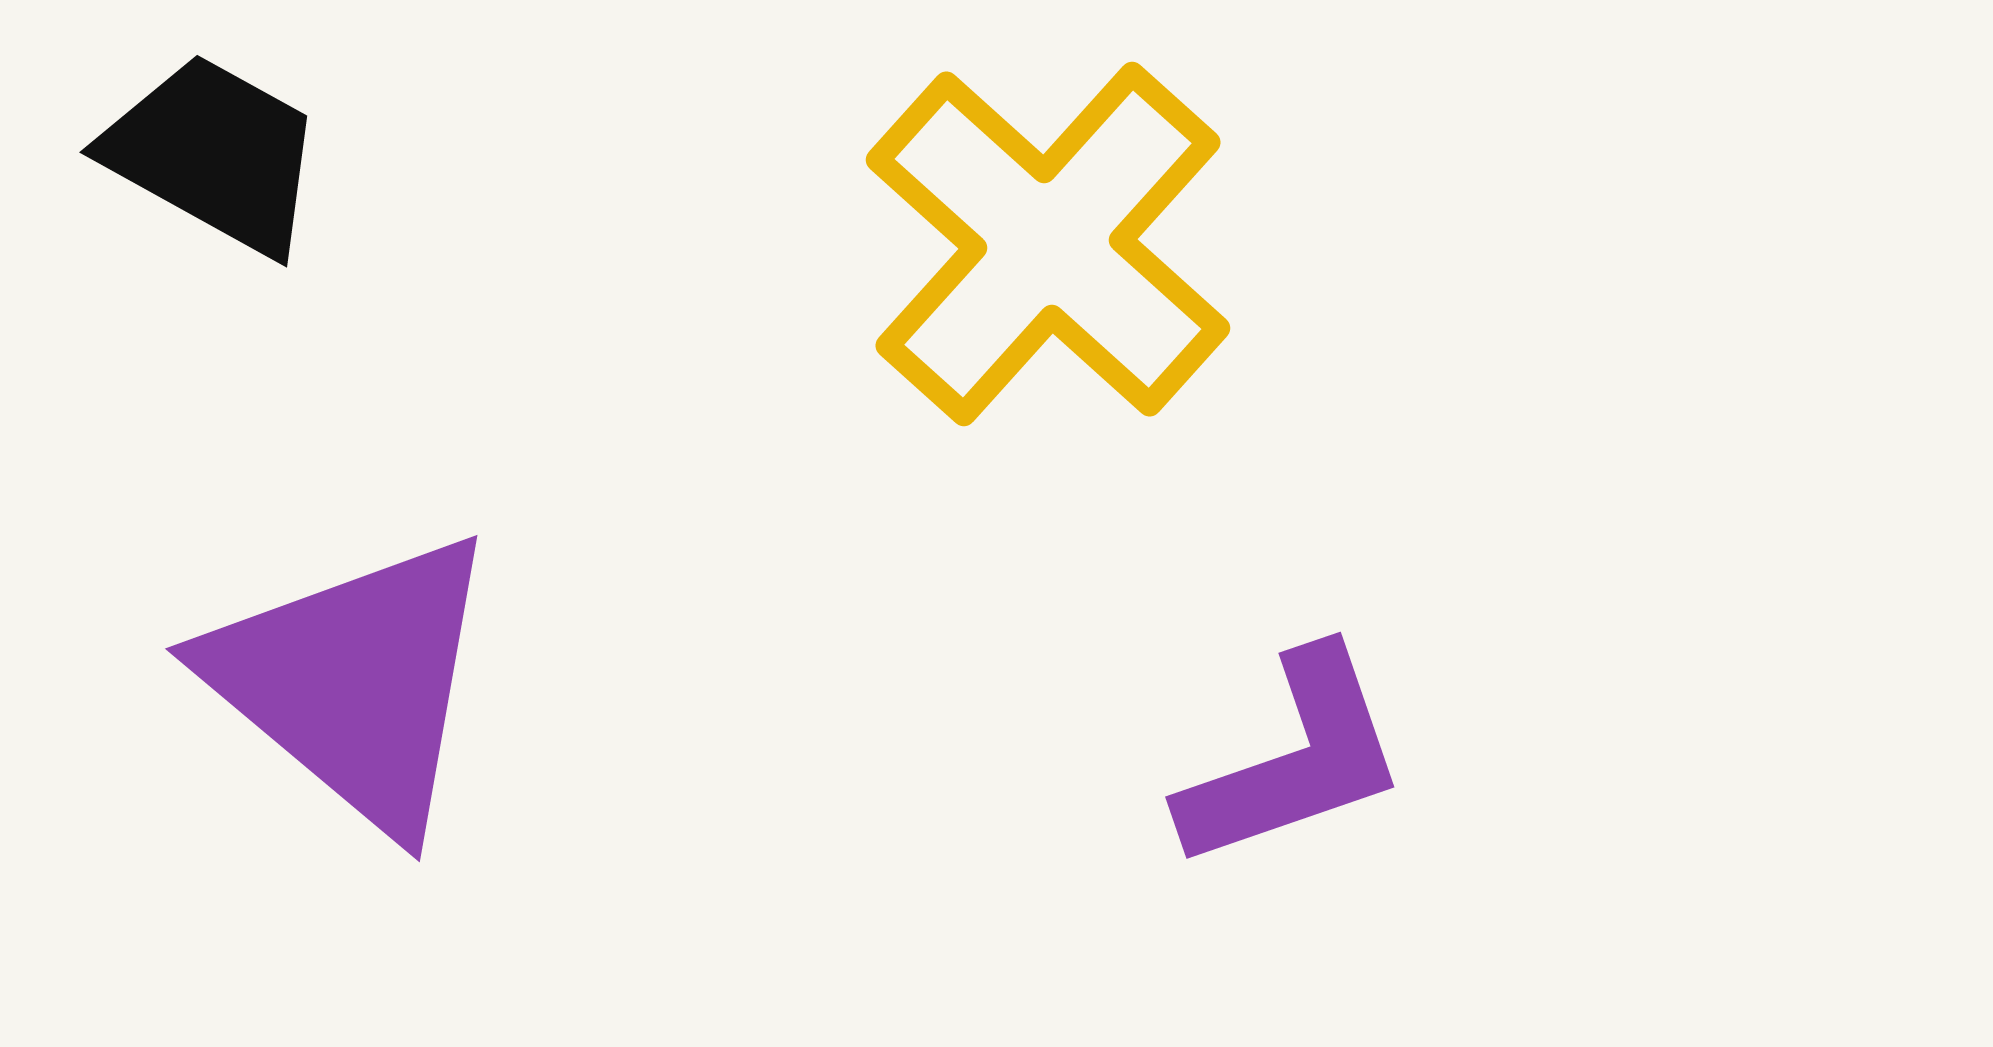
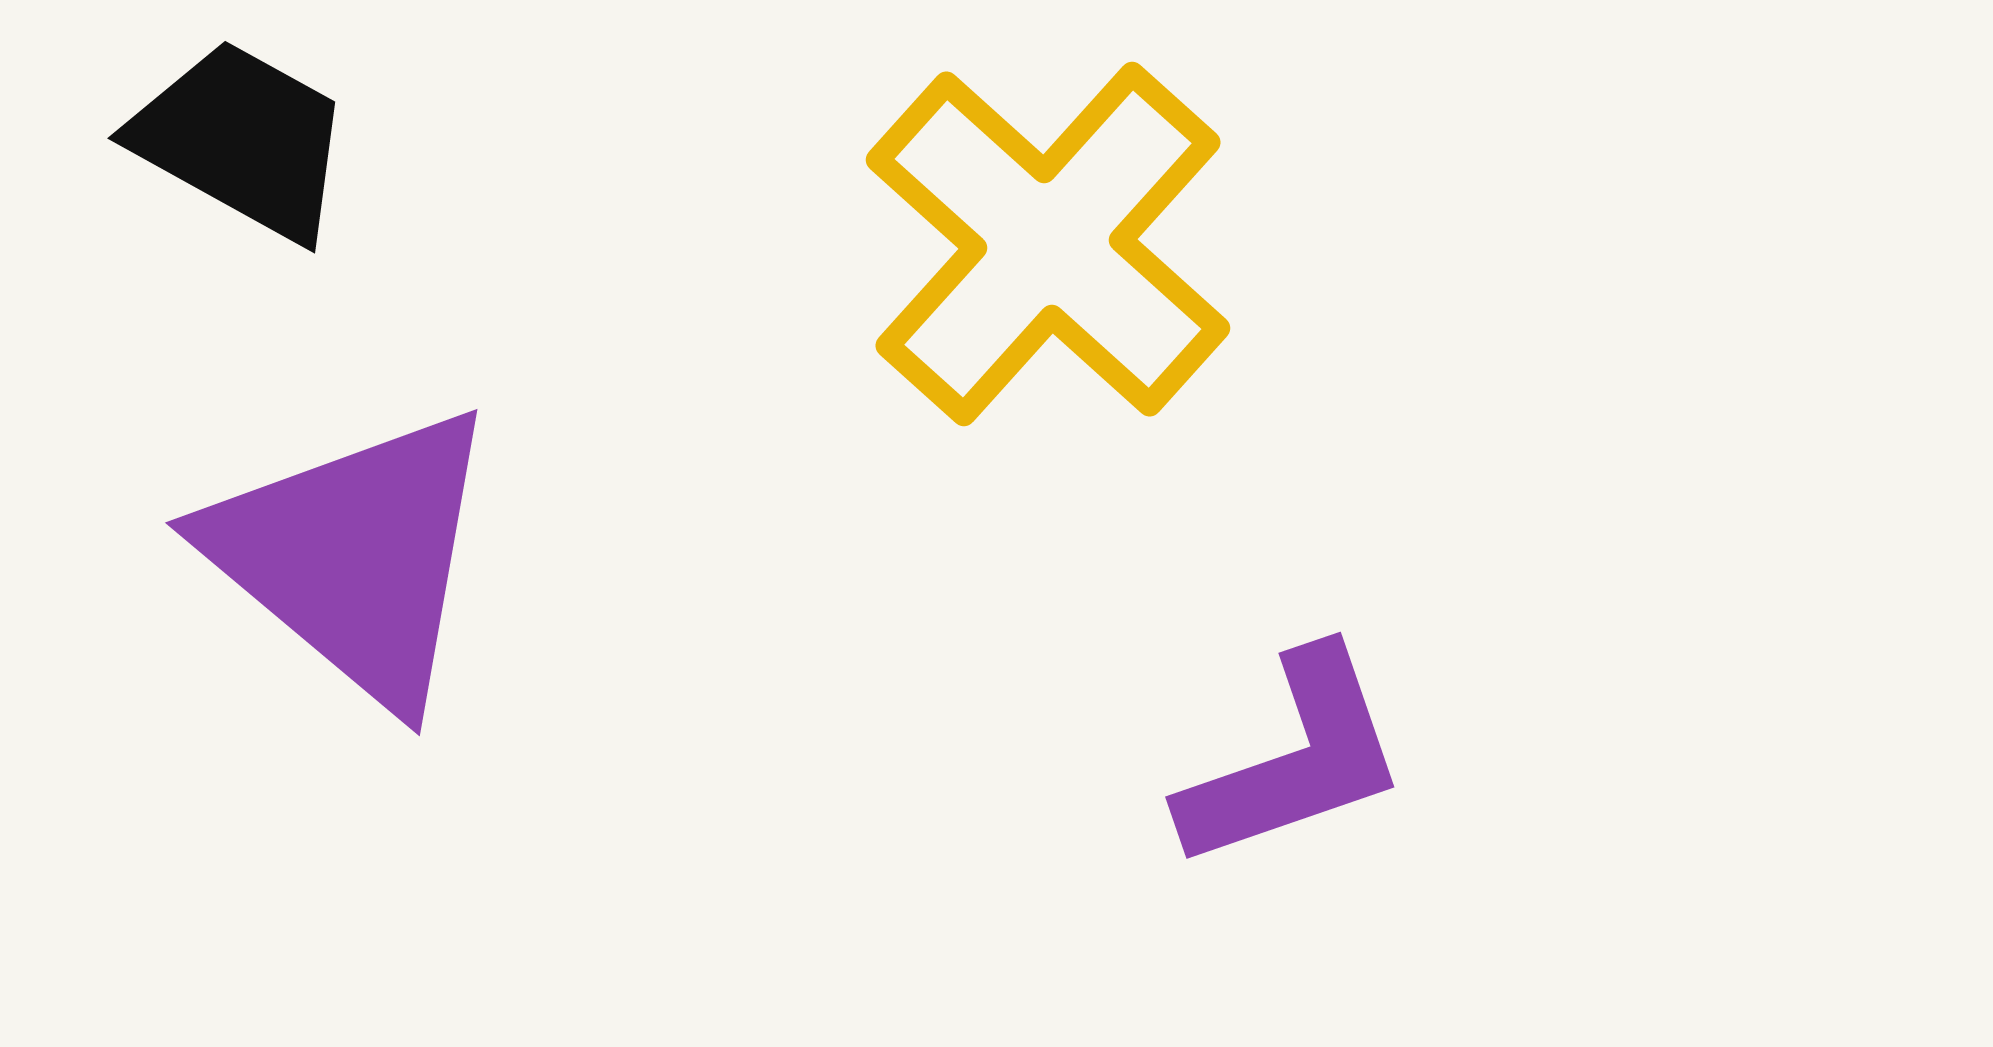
black trapezoid: moved 28 px right, 14 px up
purple triangle: moved 126 px up
